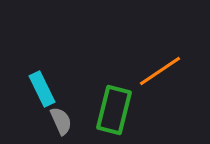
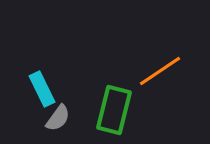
gray semicircle: moved 3 px left, 3 px up; rotated 60 degrees clockwise
